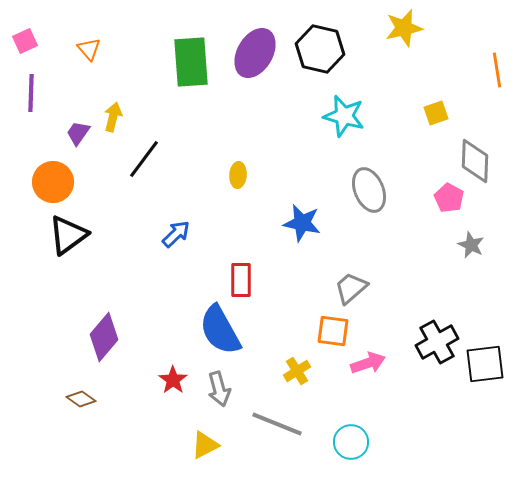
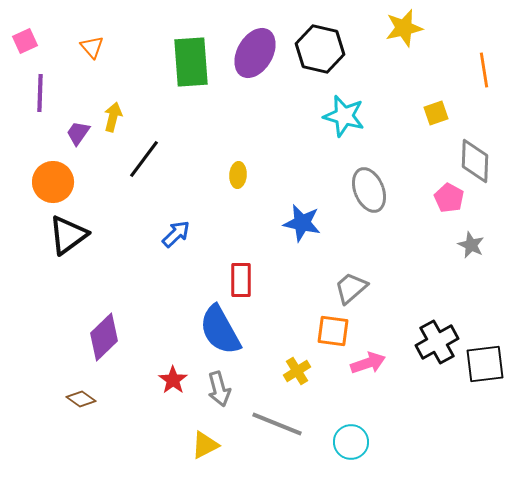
orange triangle: moved 3 px right, 2 px up
orange line: moved 13 px left
purple line: moved 9 px right
purple diamond: rotated 6 degrees clockwise
